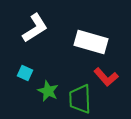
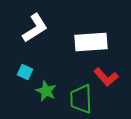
white rectangle: rotated 20 degrees counterclockwise
cyan square: moved 1 px up
green star: moved 2 px left
green trapezoid: moved 1 px right
